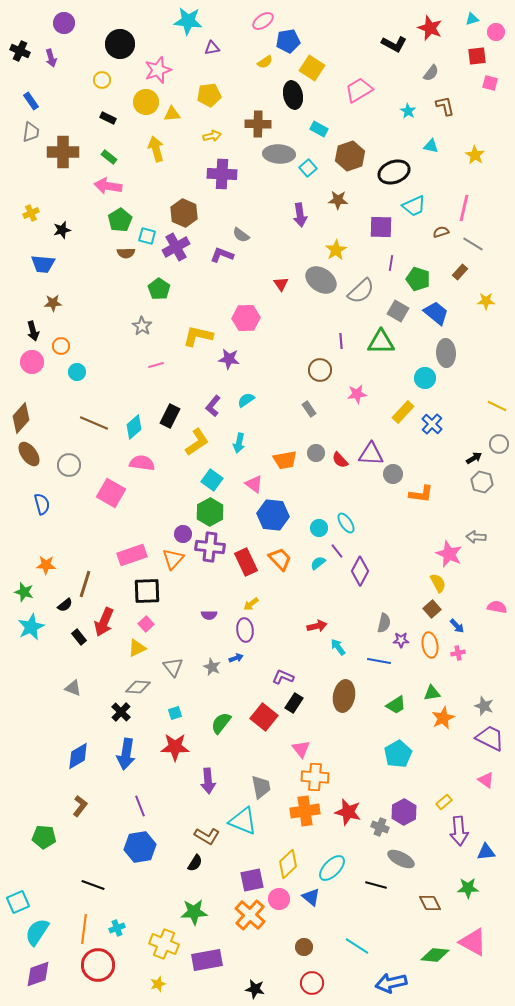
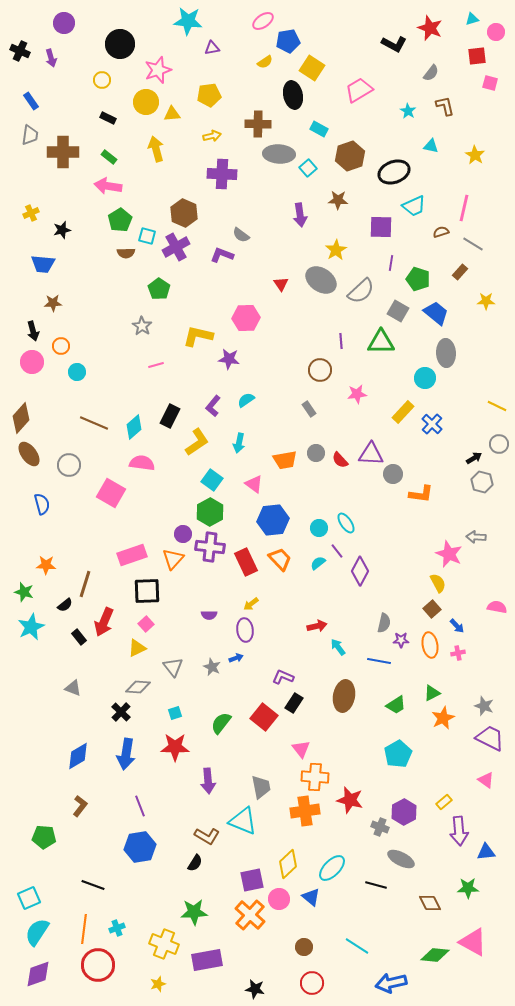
gray trapezoid at (31, 132): moved 1 px left, 3 px down
blue hexagon at (273, 515): moved 5 px down; rotated 12 degrees counterclockwise
green triangle at (432, 693): rotated 18 degrees counterclockwise
red star at (348, 812): moved 2 px right, 12 px up
cyan square at (18, 902): moved 11 px right, 4 px up
